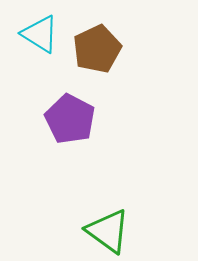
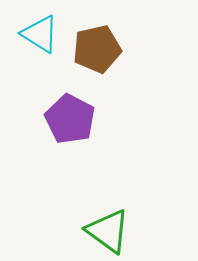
brown pentagon: rotated 12 degrees clockwise
